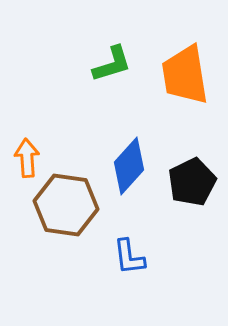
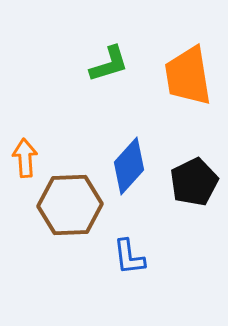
green L-shape: moved 3 px left
orange trapezoid: moved 3 px right, 1 px down
orange arrow: moved 2 px left
black pentagon: moved 2 px right
brown hexagon: moved 4 px right; rotated 10 degrees counterclockwise
